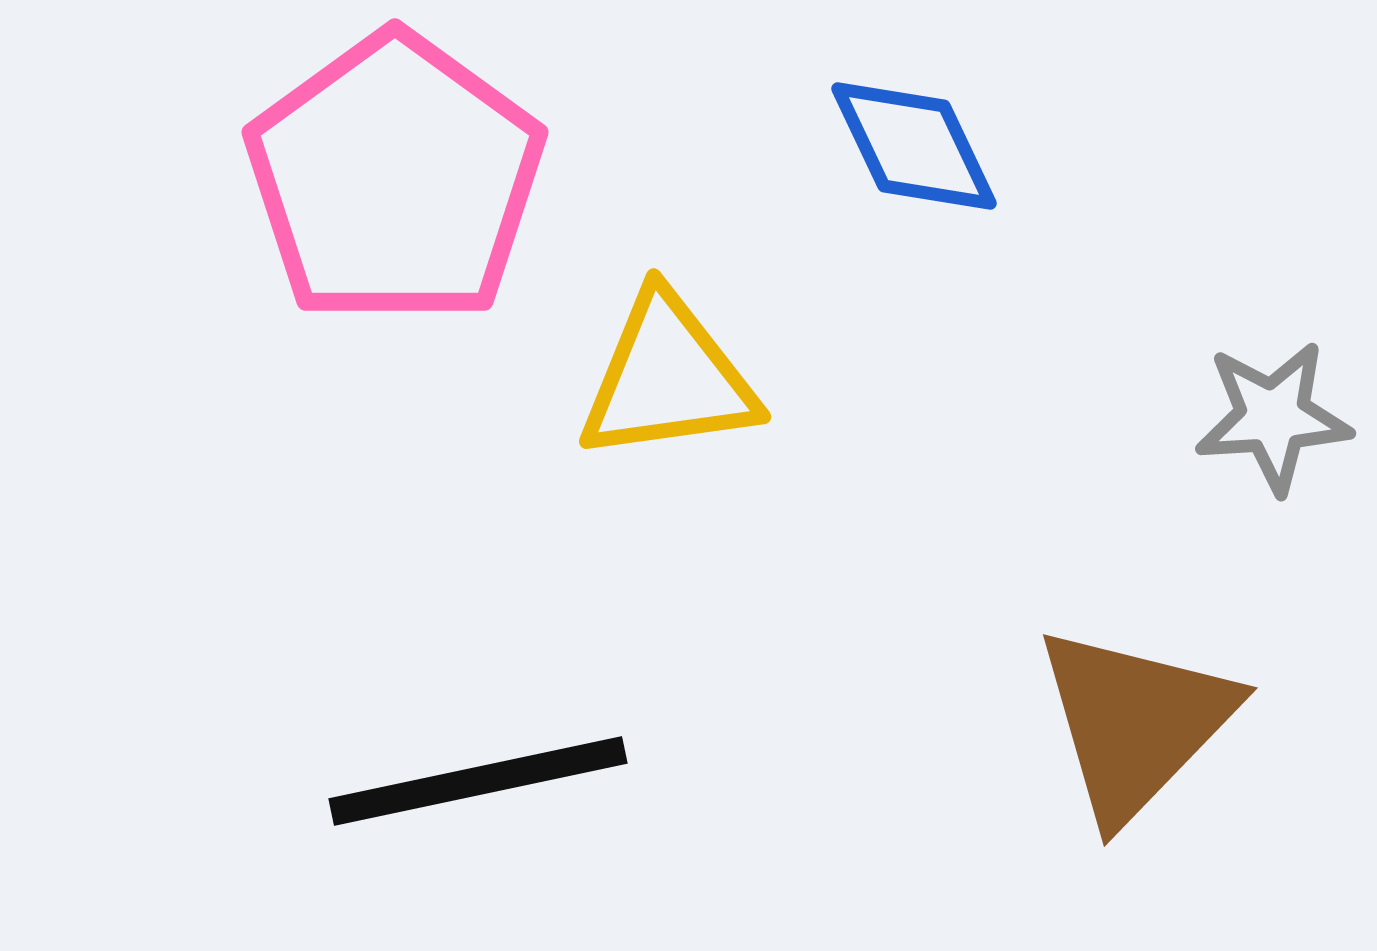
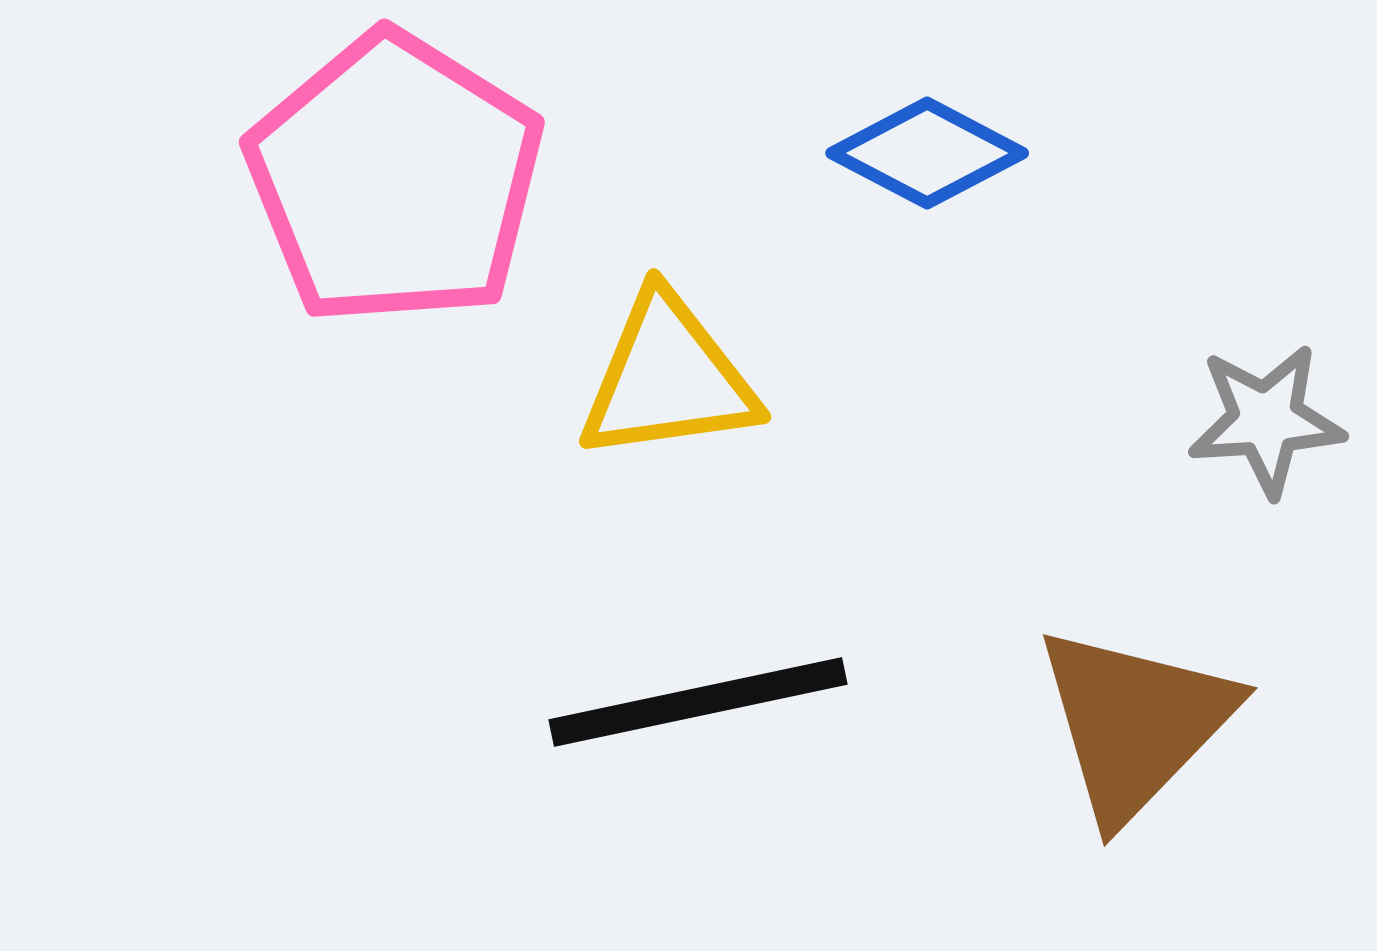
blue diamond: moved 13 px right, 7 px down; rotated 37 degrees counterclockwise
pink pentagon: rotated 4 degrees counterclockwise
gray star: moved 7 px left, 3 px down
black line: moved 220 px right, 79 px up
